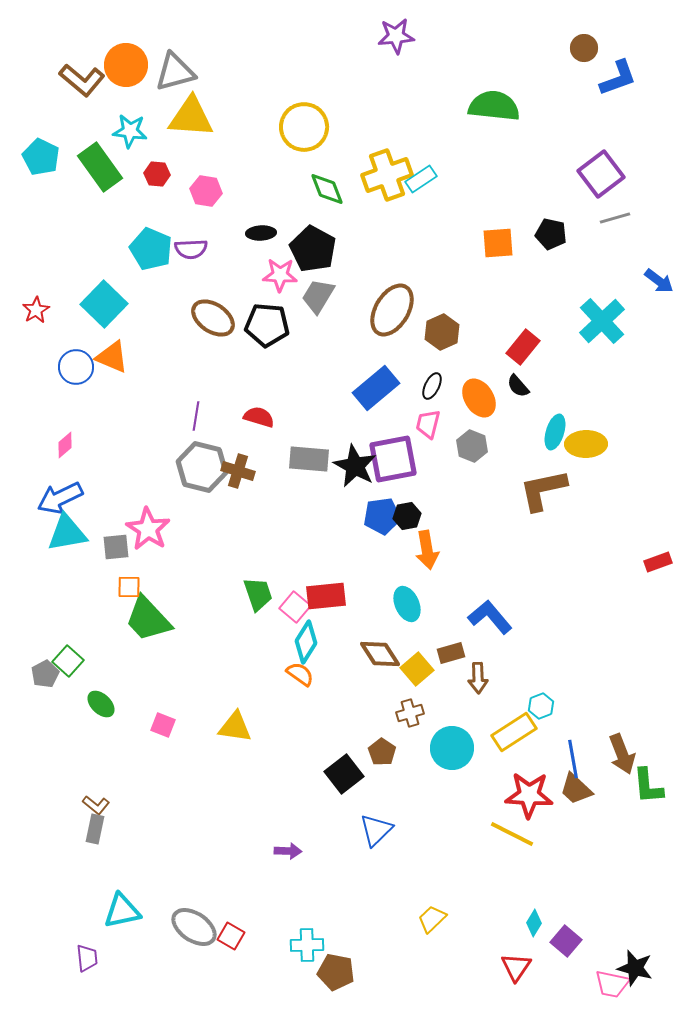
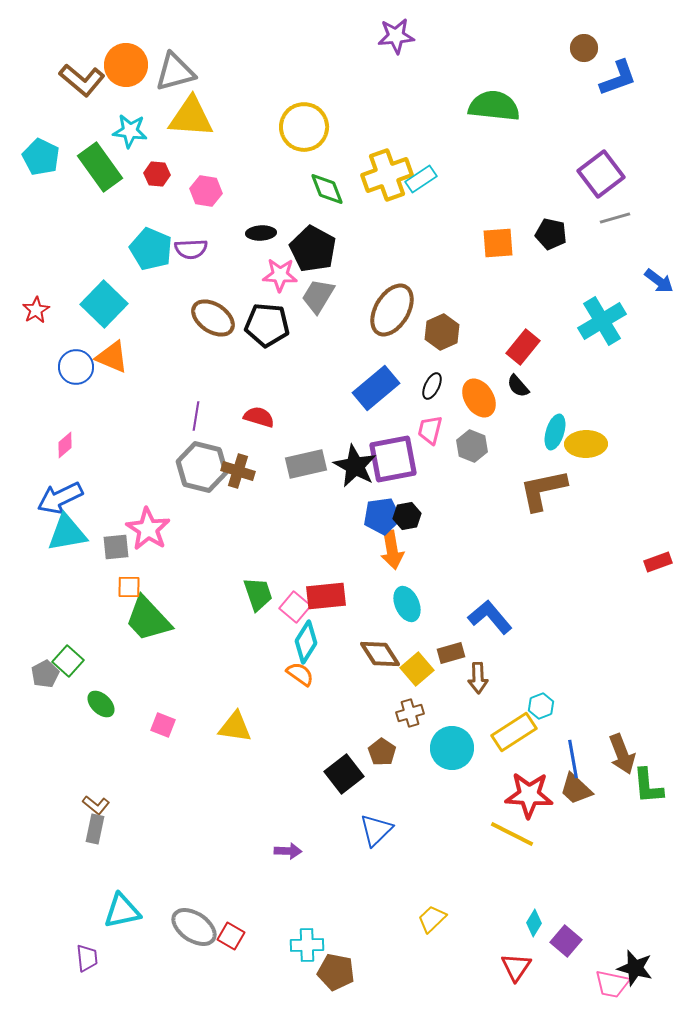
cyan cross at (602, 321): rotated 12 degrees clockwise
pink trapezoid at (428, 424): moved 2 px right, 6 px down
gray rectangle at (309, 459): moved 3 px left, 5 px down; rotated 18 degrees counterclockwise
orange arrow at (427, 550): moved 35 px left
